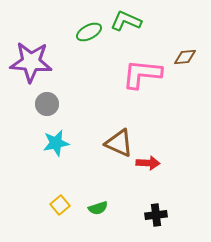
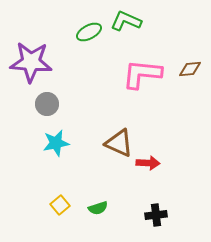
brown diamond: moved 5 px right, 12 px down
